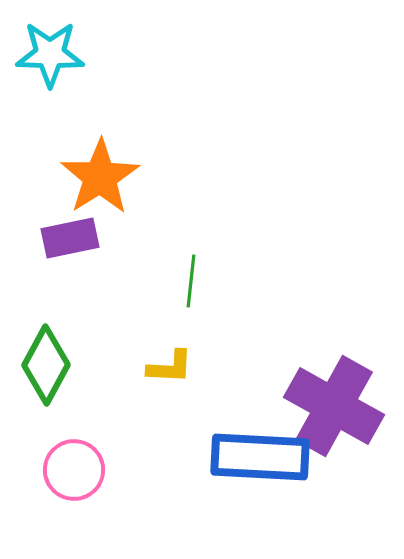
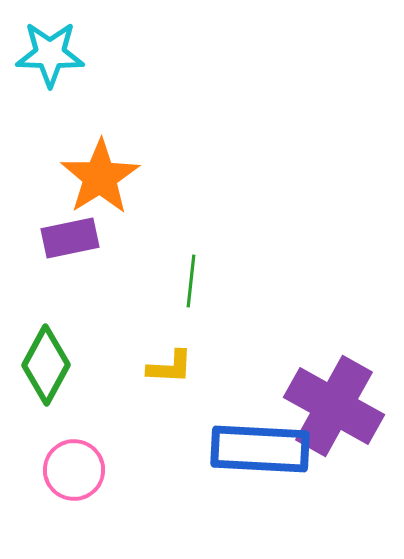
blue rectangle: moved 8 px up
